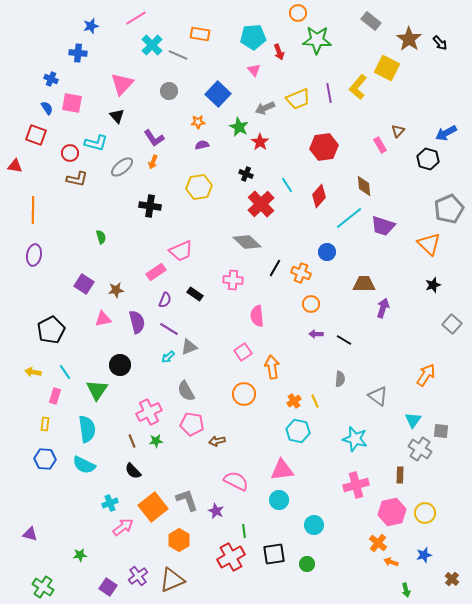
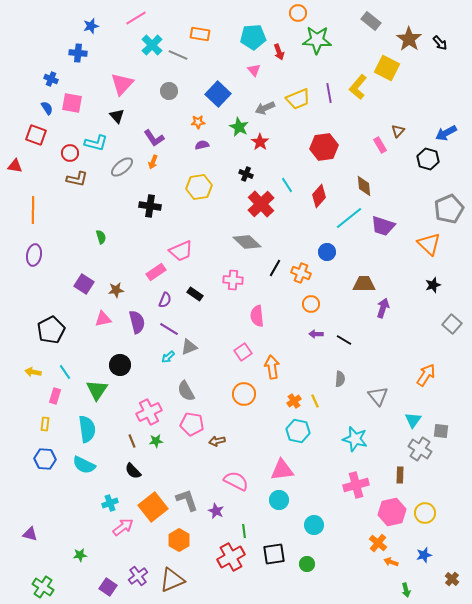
gray triangle at (378, 396): rotated 15 degrees clockwise
